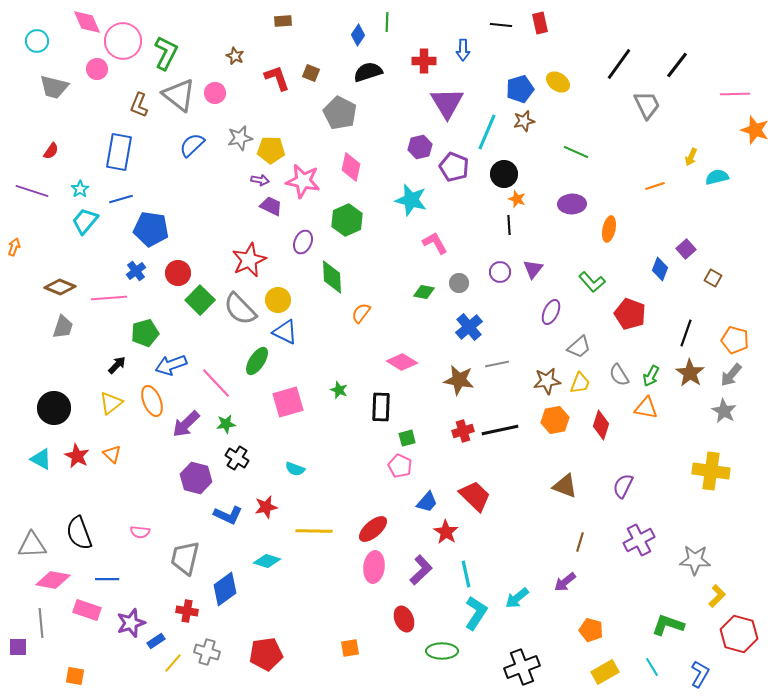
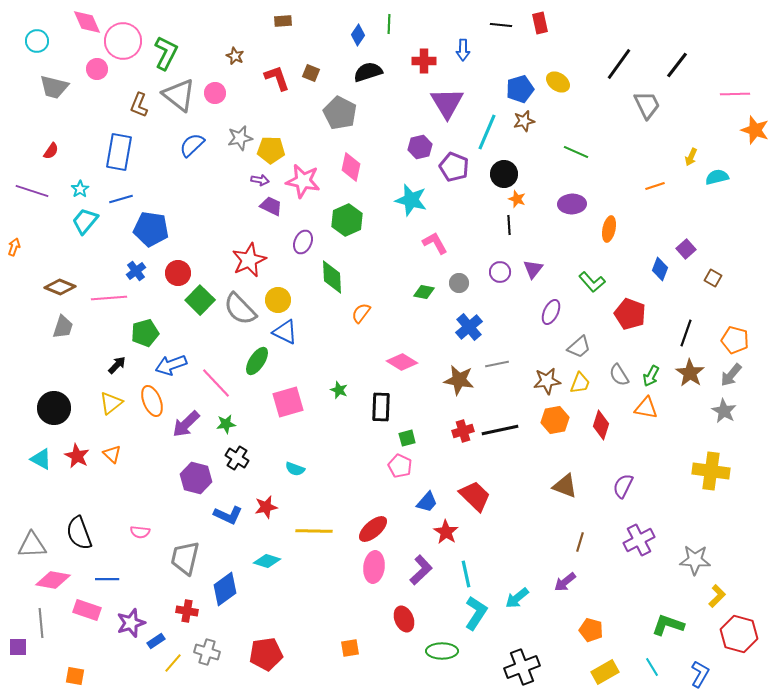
green line at (387, 22): moved 2 px right, 2 px down
